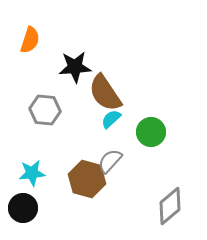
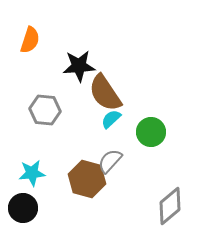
black star: moved 4 px right, 1 px up
